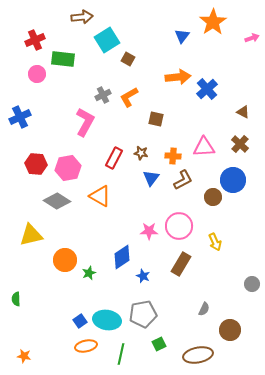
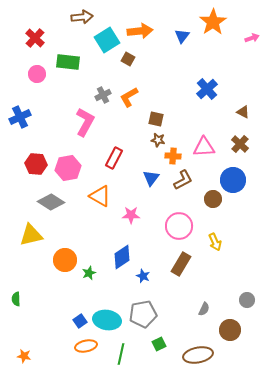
red cross at (35, 40): moved 2 px up; rotated 24 degrees counterclockwise
green rectangle at (63, 59): moved 5 px right, 3 px down
orange arrow at (178, 77): moved 38 px left, 46 px up
brown star at (141, 153): moved 17 px right, 13 px up
brown circle at (213, 197): moved 2 px down
gray diamond at (57, 201): moved 6 px left, 1 px down
pink star at (149, 231): moved 18 px left, 16 px up
gray circle at (252, 284): moved 5 px left, 16 px down
